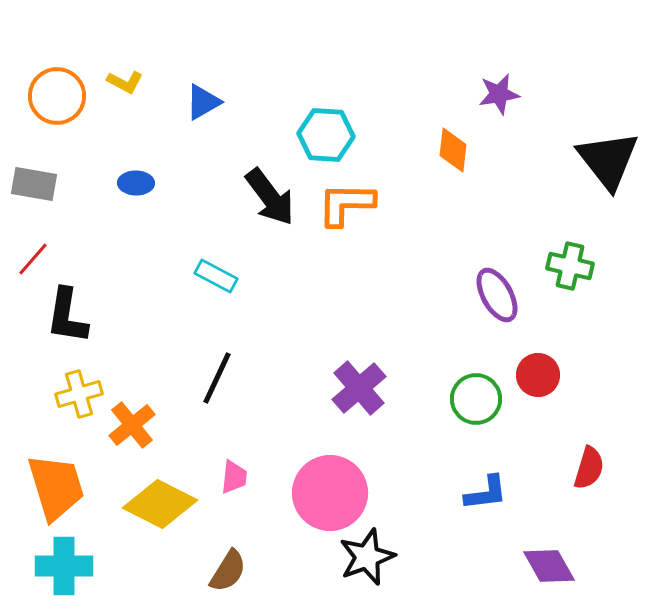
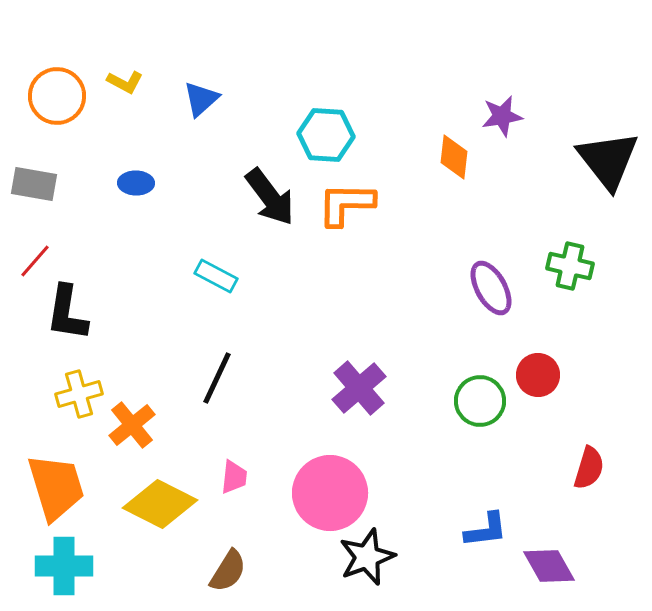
purple star: moved 3 px right, 22 px down
blue triangle: moved 2 px left, 3 px up; rotated 12 degrees counterclockwise
orange diamond: moved 1 px right, 7 px down
red line: moved 2 px right, 2 px down
purple ellipse: moved 6 px left, 7 px up
black L-shape: moved 3 px up
green circle: moved 4 px right, 2 px down
blue L-shape: moved 37 px down
